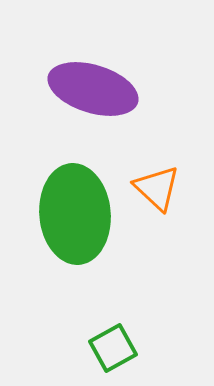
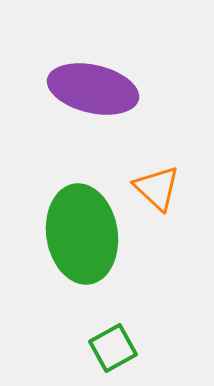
purple ellipse: rotated 4 degrees counterclockwise
green ellipse: moved 7 px right, 20 px down; rotated 4 degrees counterclockwise
